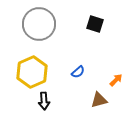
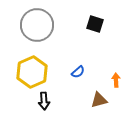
gray circle: moved 2 px left, 1 px down
orange arrow: rotated 48 degrees counterclockwise
